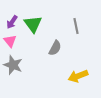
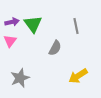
purple arrow: rotated 136 degrees counterclockwise
pink triangle: rotated 16 degrees clockwise
gray star: moved 7 px right, 13 px down; rotated 30 degrees clockwise
yellow arrow: rotated 12 degrees counterclockwise
